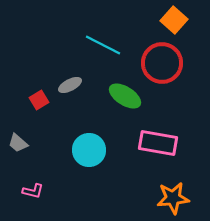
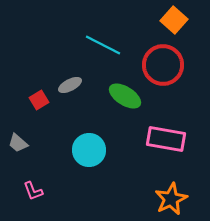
red circle: moved 1 px right, 2 px down
pink rectangle: moved 8 px right, 4 px up
pink L-shape: rotated 55 degrees clockwise
orange star: moved 2 px left, 1 px down; rotated 20 degrees counterclockwise
